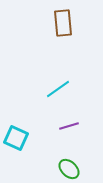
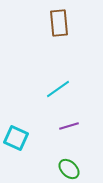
brown rectangle: moved 4 px left
